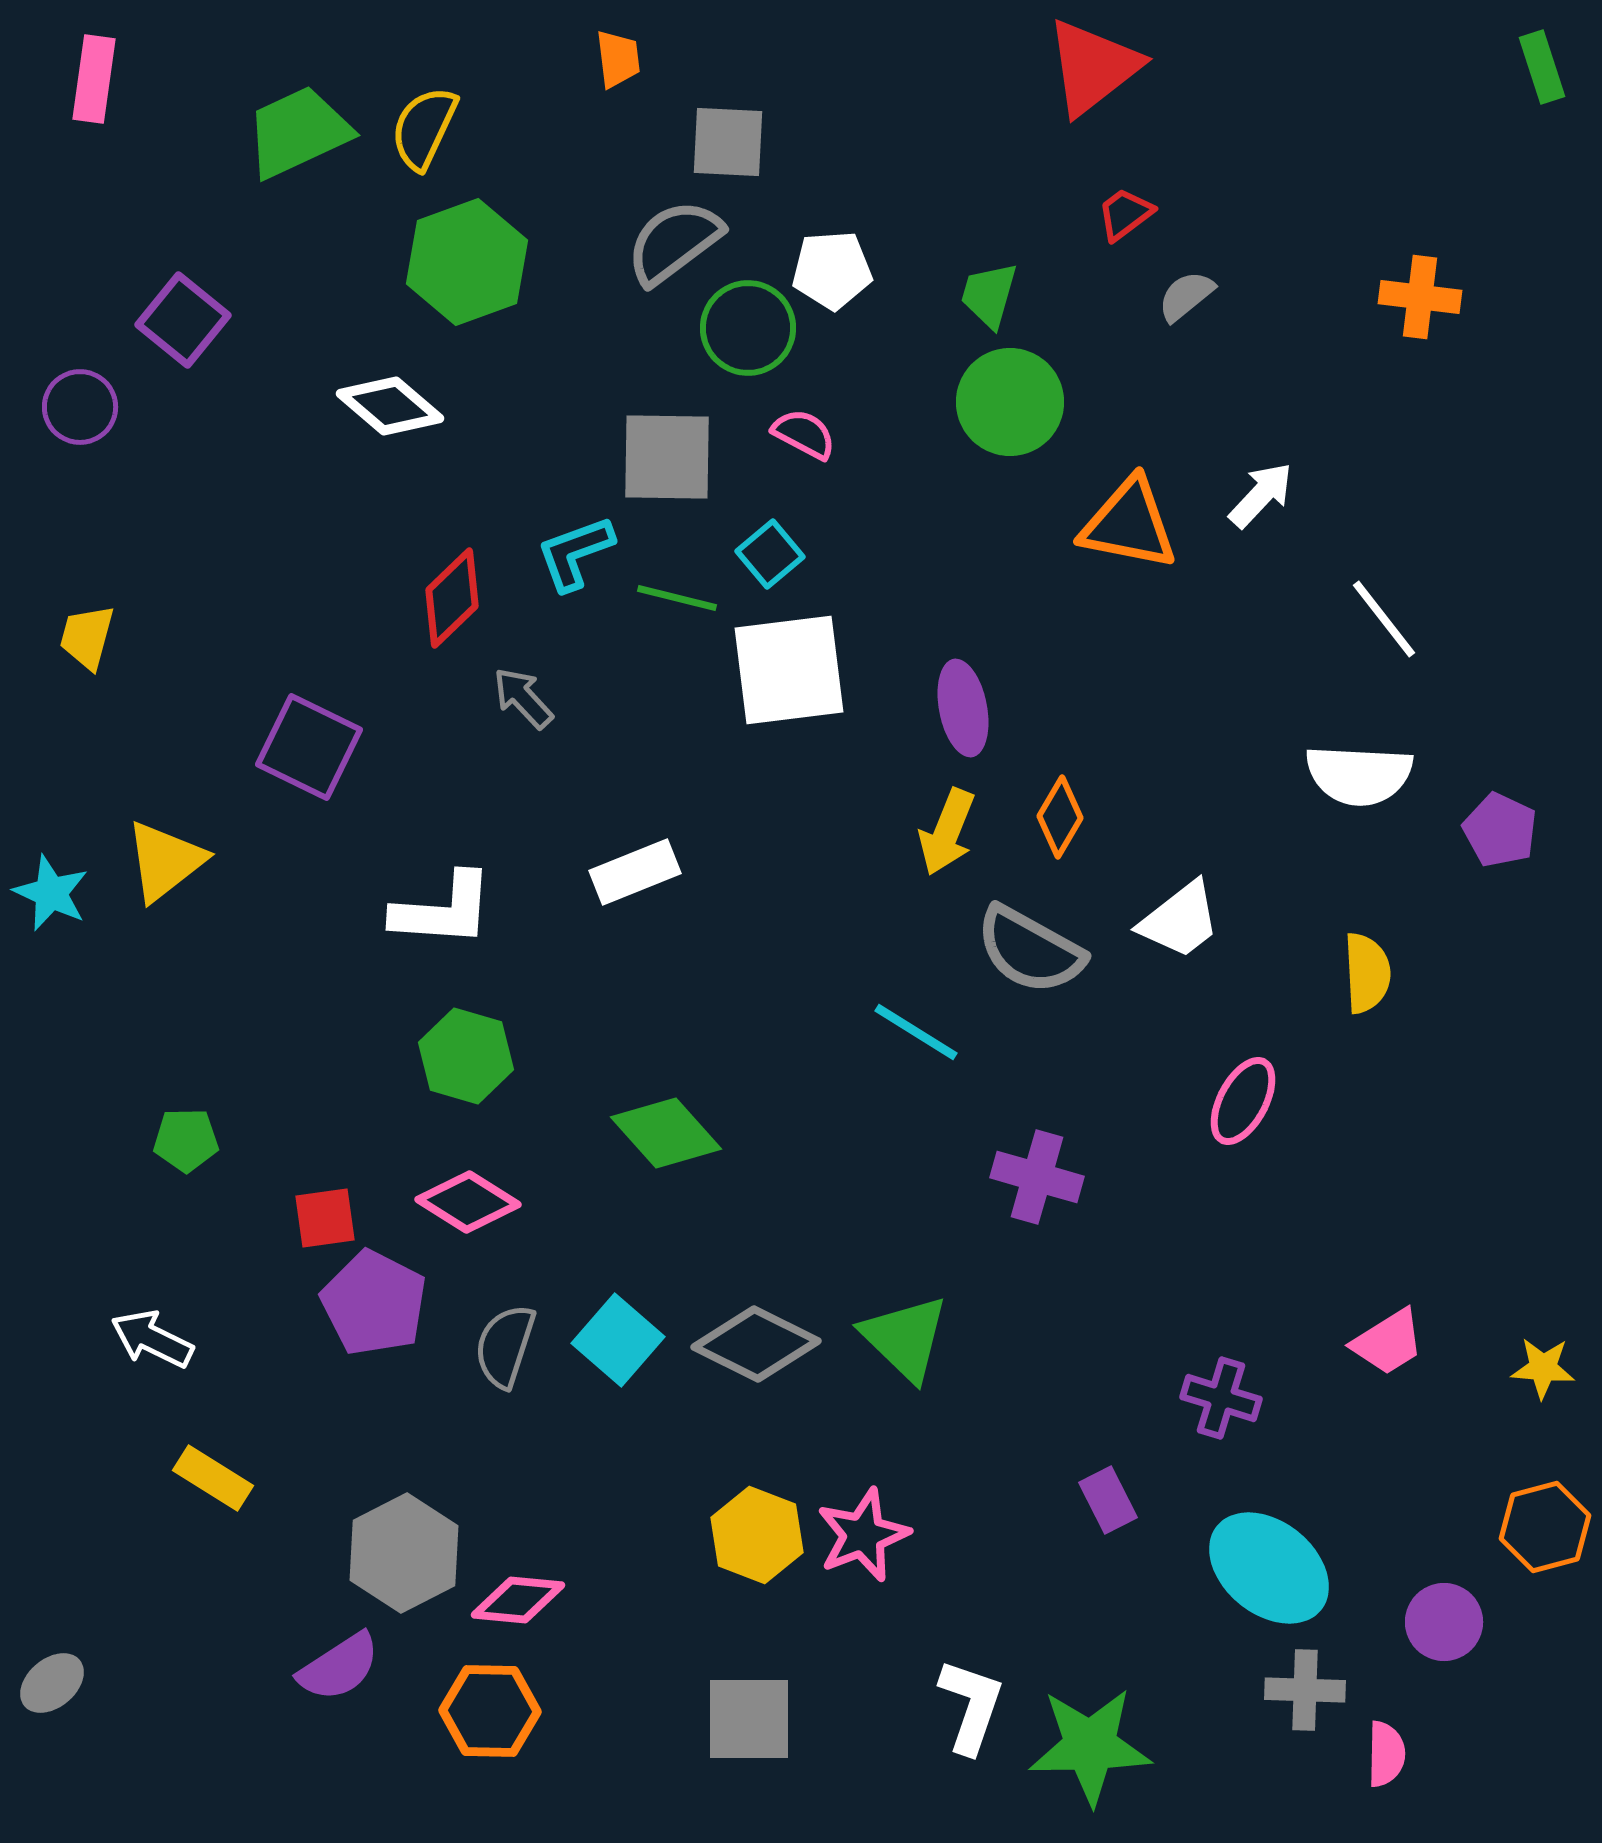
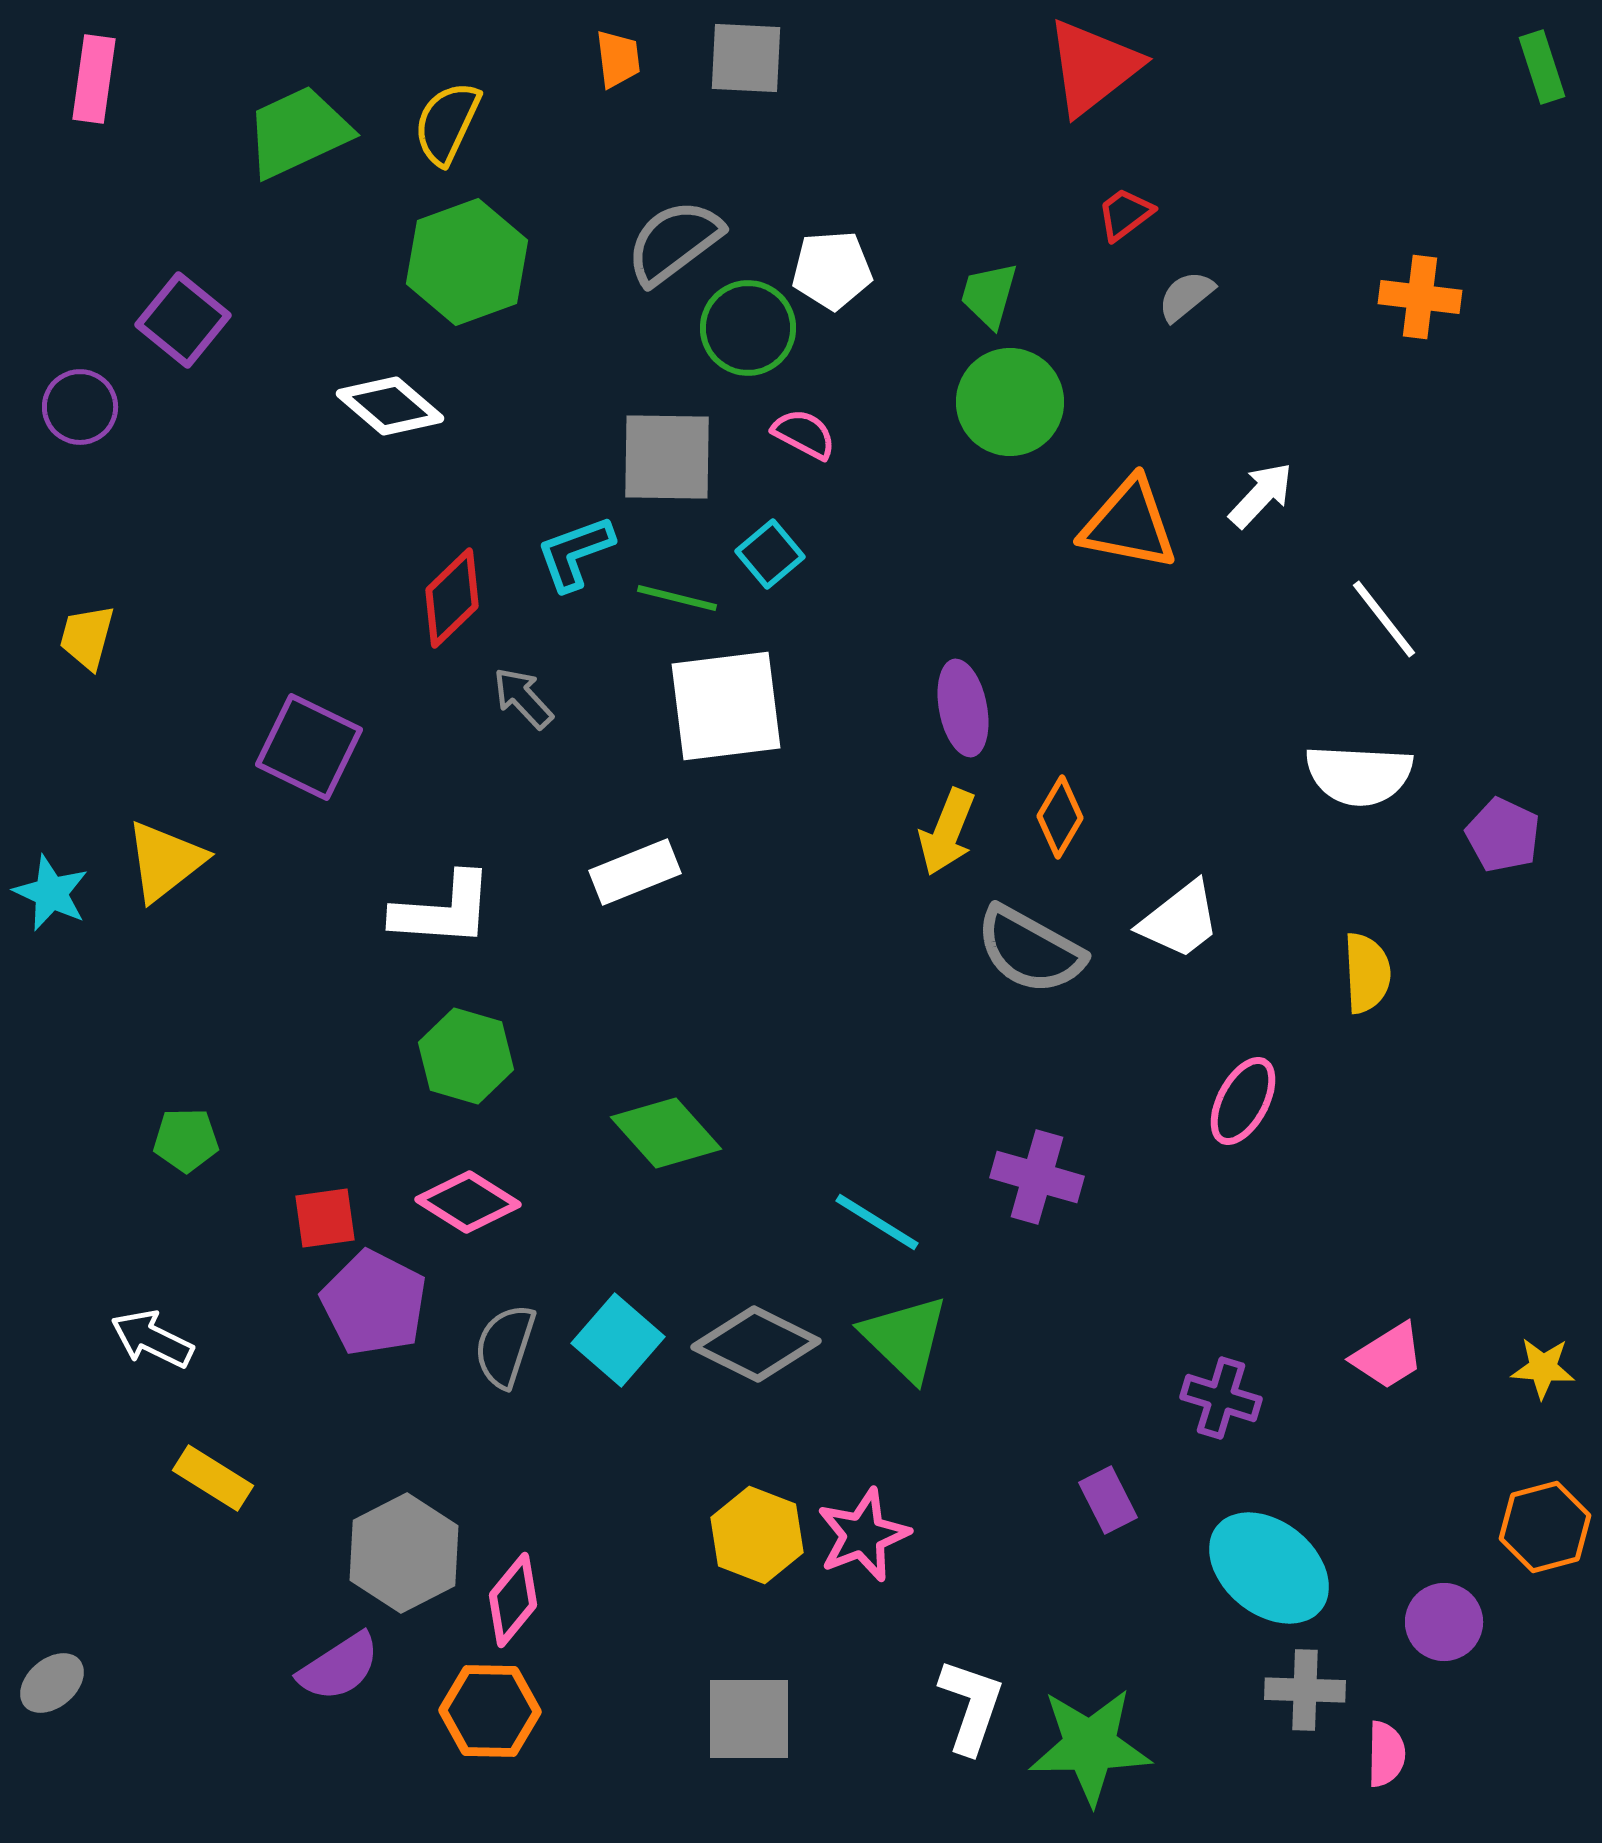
yellow semicircle at (424, 128): moved 23 px right, 5 px up
gray square at (728, 142): moved 18 px right, 84 px up
white square at (789, 670): moved 63 px left, 36 px down
purple pentagon at (1500, 830): moved 3 px right, 5 px down
cyan line at (916, 1032): moved 39 px left, 190 px down
pink trapezoid at (1388, 1342): moved 14 px down
pink diamond at (518, 1600): moved 5 px left; rotated 56 degrees counterclockwise
